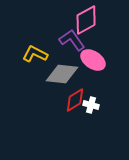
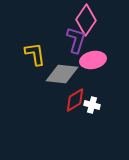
pink diamond: rotated 28 degrees counterclockwise
purple L-shape: moved 4 px right; rotated 52 degrees clockwise
yellow L-shape: rotated 55 degrees clockwise
pink ellipse: rotated 45 degrees counterclockwise
white cross: moved 1 px right
